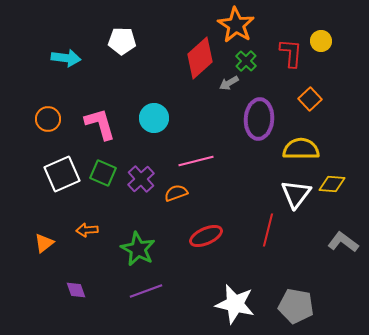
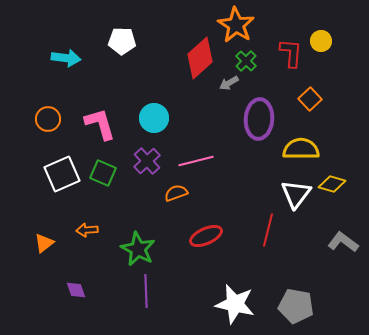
purple cross: moved 6 px right, 18 px up
yellow diamond: rotated 12 degrees clockwise
purple line: rotated 72 degrees counterclockwise
